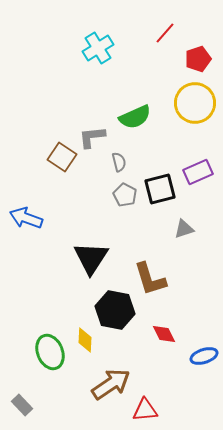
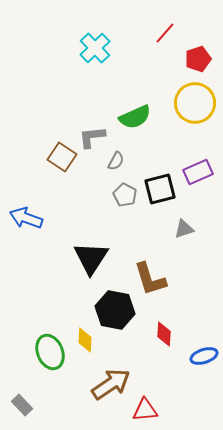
cyan cross: moved 3 px left; rotated 12 degrees counterclockwise
gray semicircle: moved 3 px left, 1 px up; rotated 42 degrees clockwise
red diamond: rotated 30 degrees clockwise
